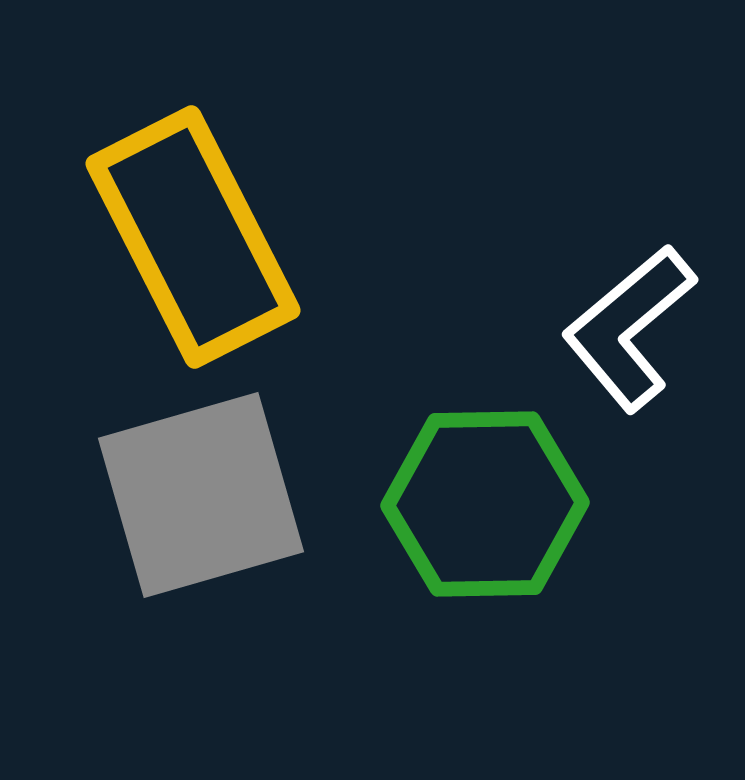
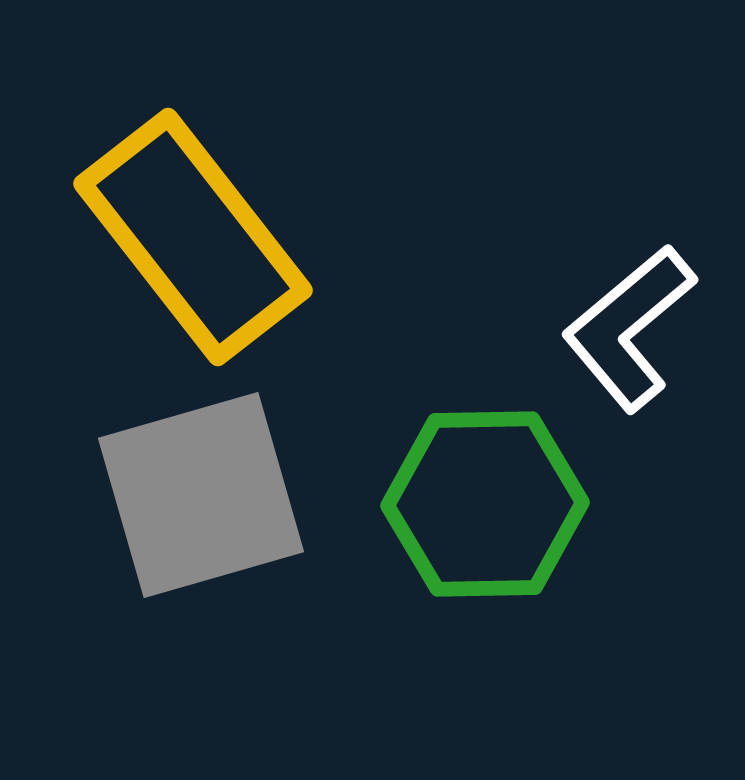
yellow rectangle: rotated 11 degrees counterclockwise
